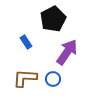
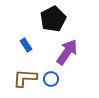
blue rectangle: moved 3 px down
blue circle: moved 2 px left
